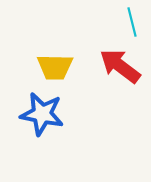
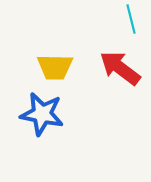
cyan line: moved 1 px left, 3 px up
red arrow: moved 2 px down
